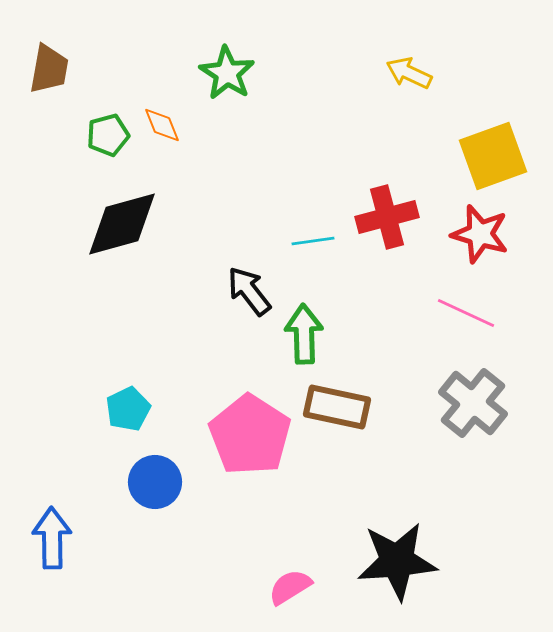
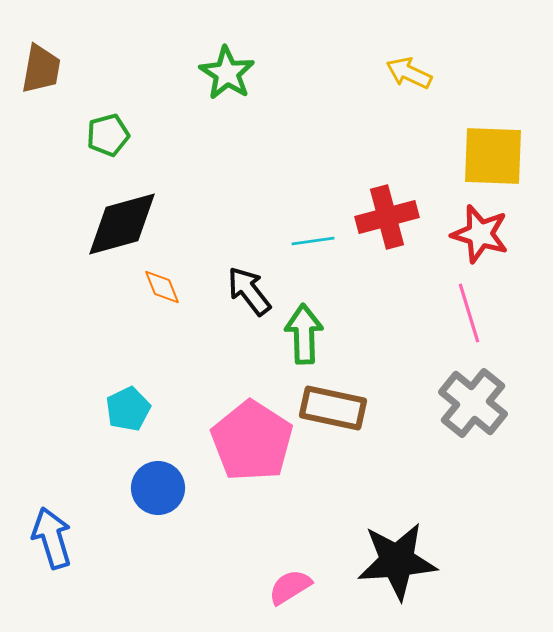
brown trapezoid: moved 8 px left
orange diamond: moved 162 px down
yellow square: rotated 22 degrees clockwise
pink line: moved 3 px right; rotated 48 degrees clockwise
brown rectangle: moved 4 px left, 1 px down
pink pentagon: moved 2 px right, 6 px down
blue circle: moved 3 px right, 6 px down
blue arrow: rotated 16 degrees counterclockwise
